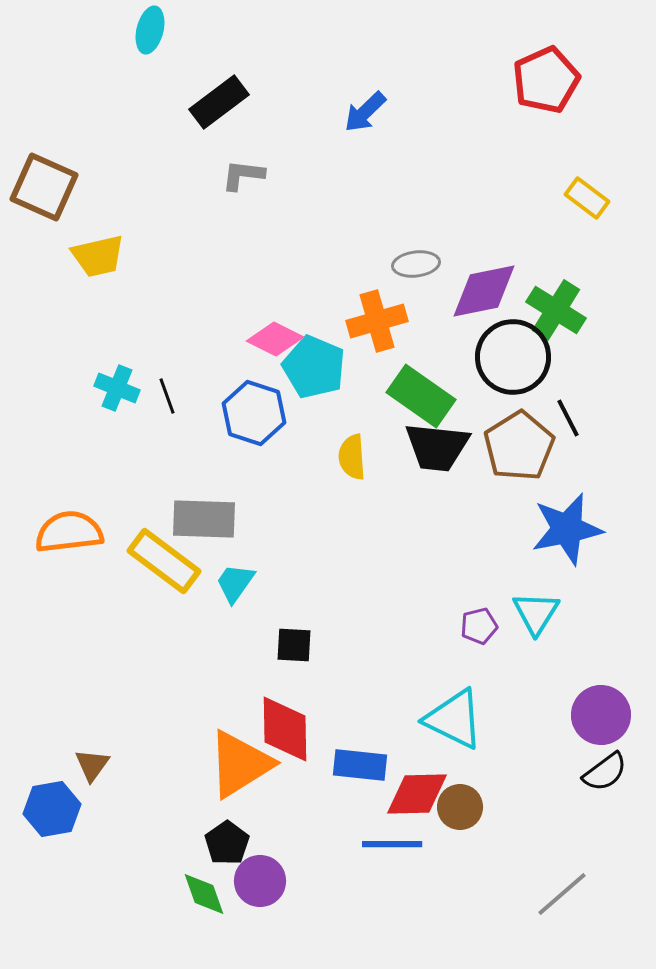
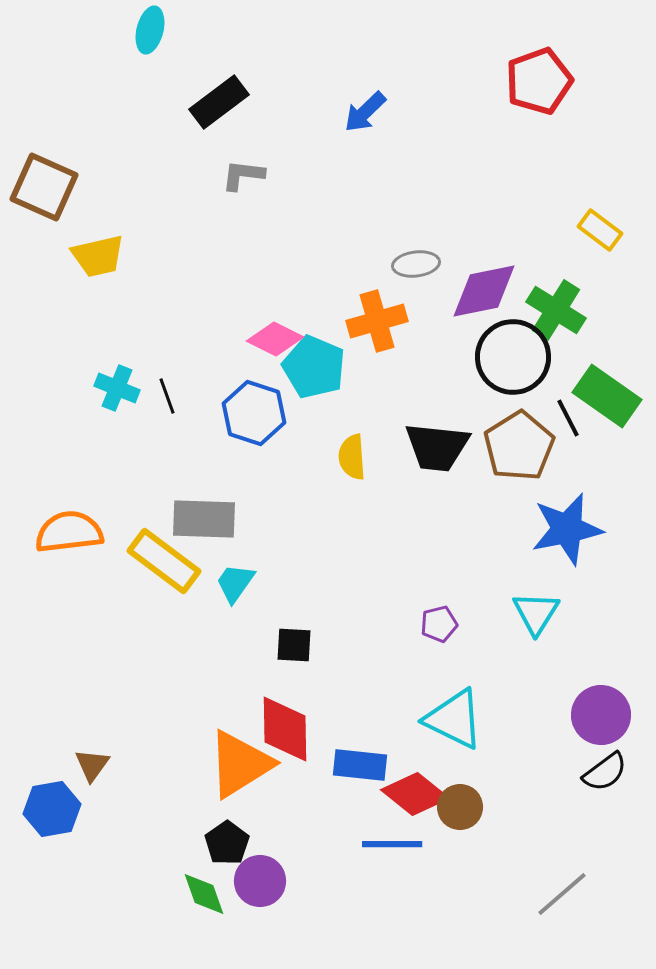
red pentagon at (546, 80): moved 7 px left, 1 px down; rotated 4 degrees clockwise
yellow rectangle at (587, 198): moved 13 px right, 32 px down
green rectangle at (421, 396): moved 186 px right
purple pentagon at (479, 626): moved 40 px left, 2 px up
red diamond at (417, 794): moved 2 px left; rotated 40 degrees clockwise
